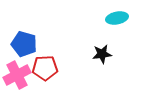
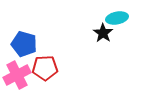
black star: moved 1 px right, 21 px up; rotated 30 degrees counterclockwise
